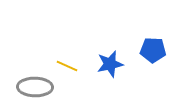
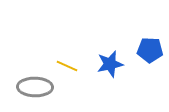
blue pentagon: moved 3 px left
